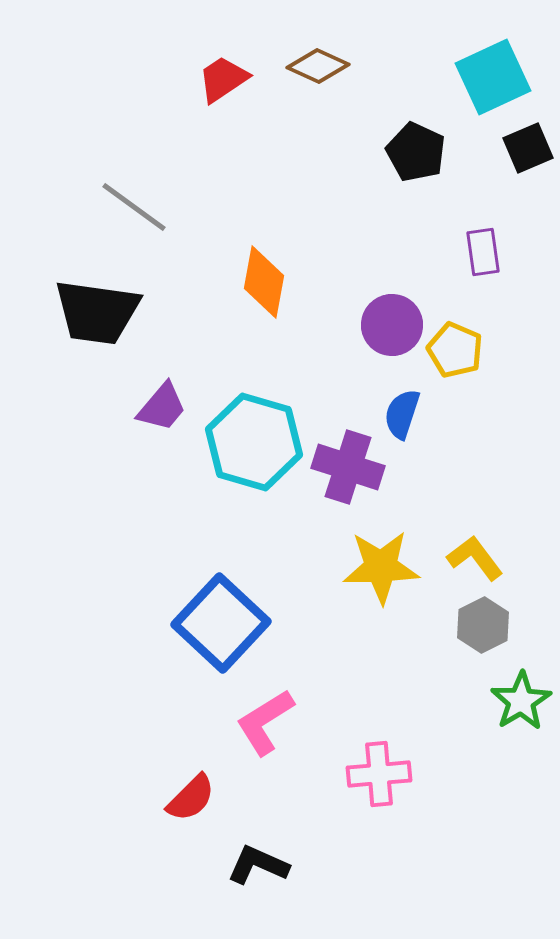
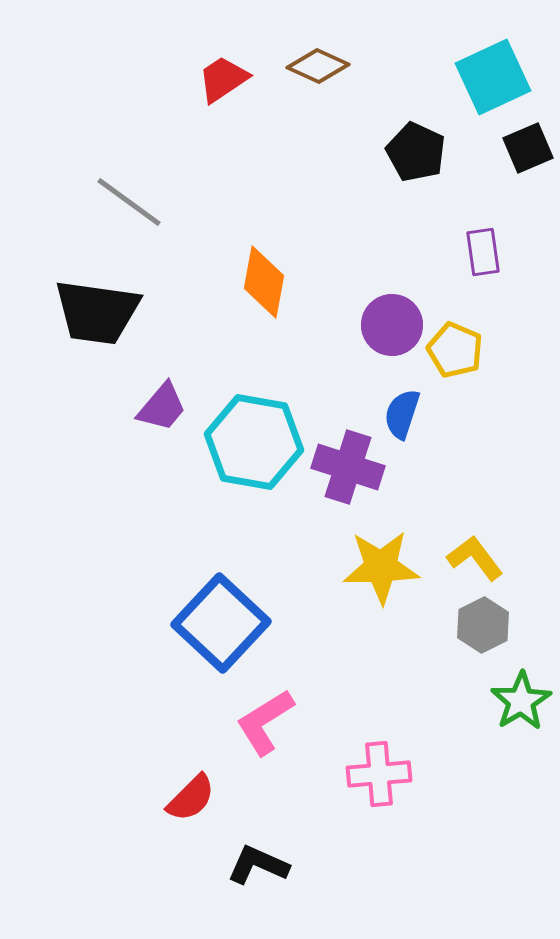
gray line: moved 5 px left, 5 px up
cyan hexagon: rotated 6 degrees counterclockwise
